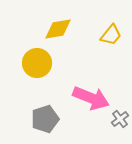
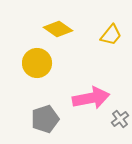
yellow diamond: rotated 44 degrees clockwise
pink arrow: rotated 33 degrees counterclockwise
